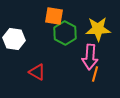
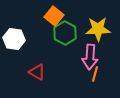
orange square: rotated 30 degrees clockwise
